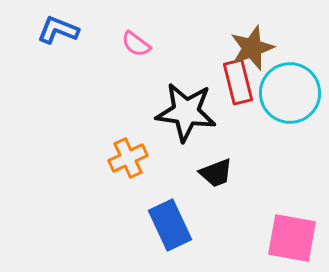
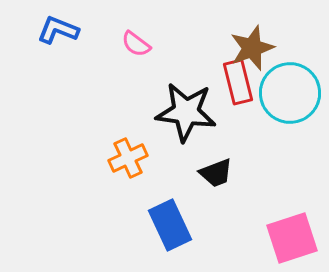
pink square: rotated 28 degrees counterclockwise
